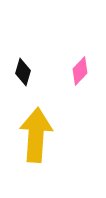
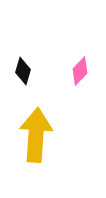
black diamond: moved 1 px up
